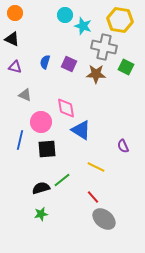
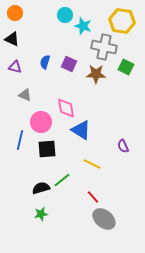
yellow hexagon: moved 2 px right, 1 px down
yellow line: moved 4 px left, 3 px up
